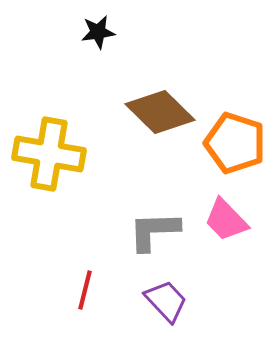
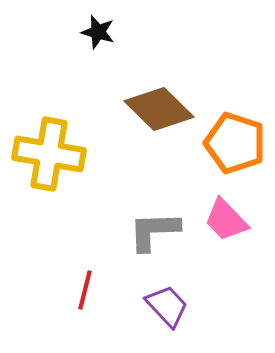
black star: rotated 24 degrees clockwise
brown diamond: moved 1 px left, 3 px up
purple trapezoid: moved 1 px right, 5 px down
